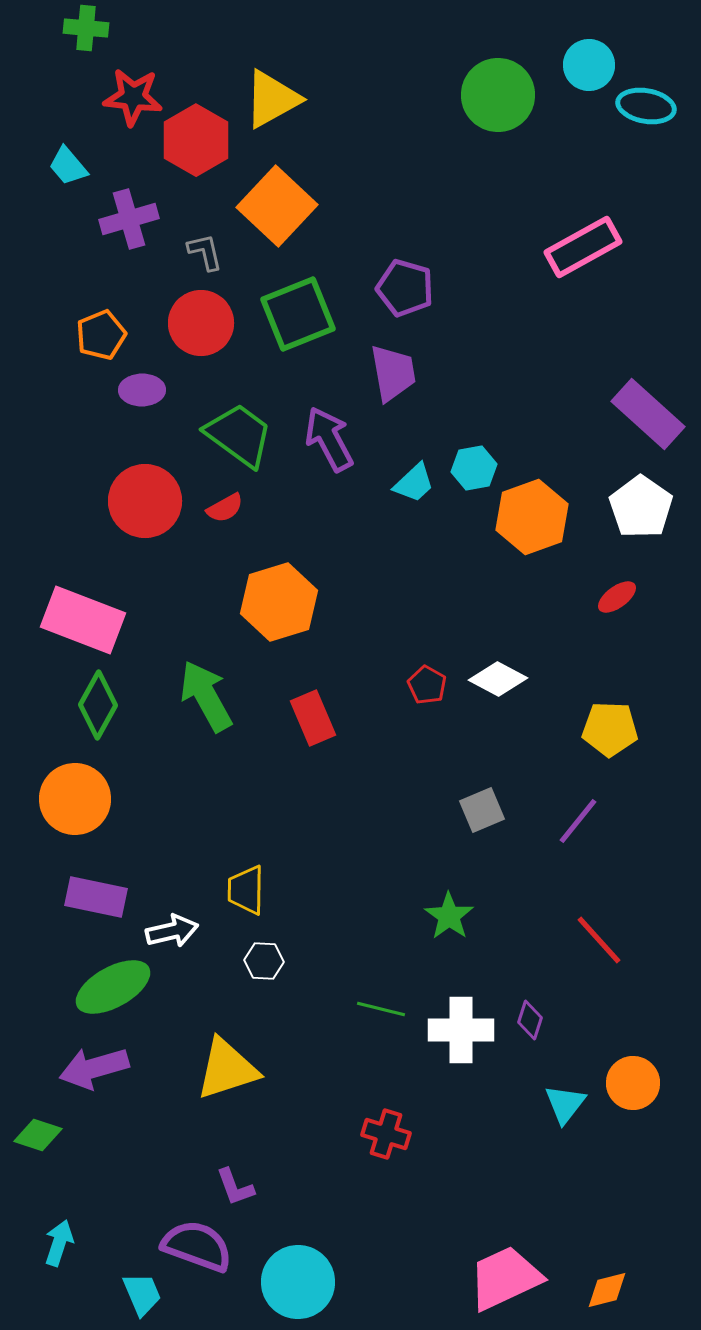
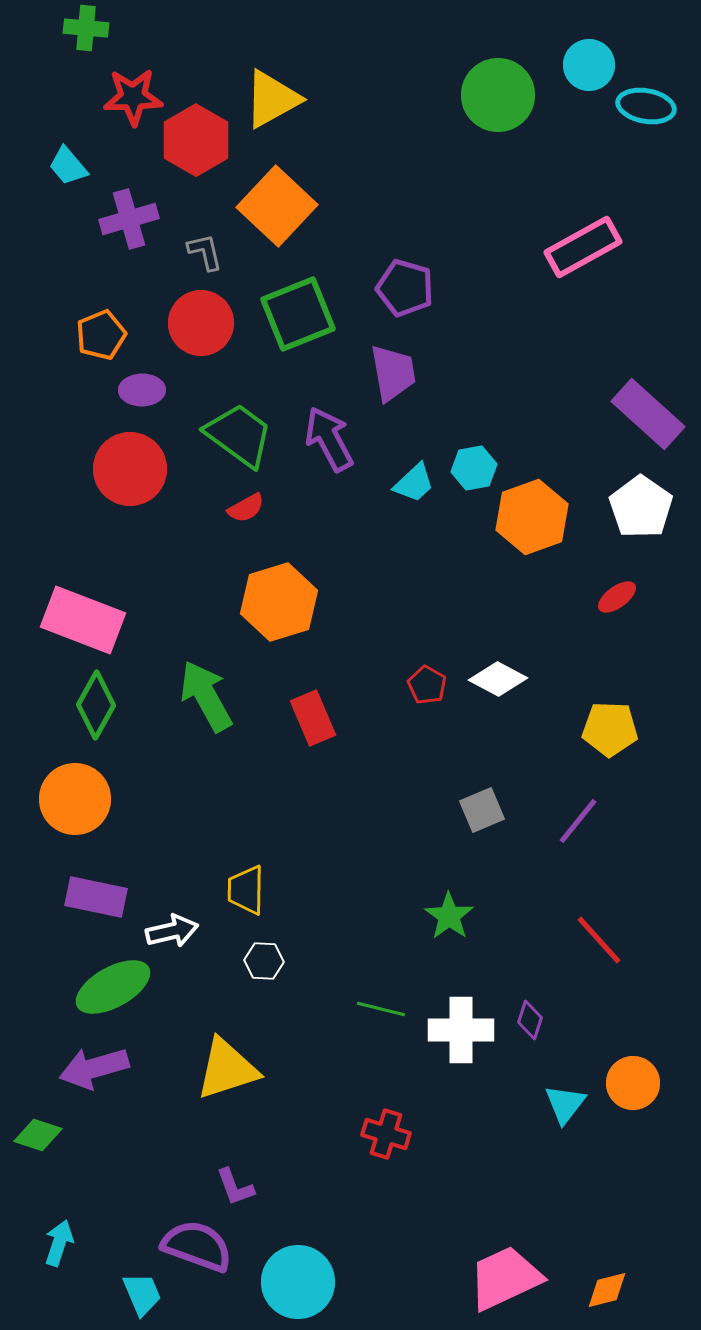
red star at (133, 97): rotated 8 degrees counterclockwise
red circle at (145, 501): moved 15 px left, 32 px up
red semicircle at (225, 508): moved 21 px right
green diamond at (98, 705): moved 2 px left
